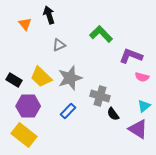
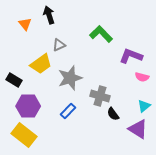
yellow trapezoid: moved 13 px up; rotated 80 degrees counterclockwise
